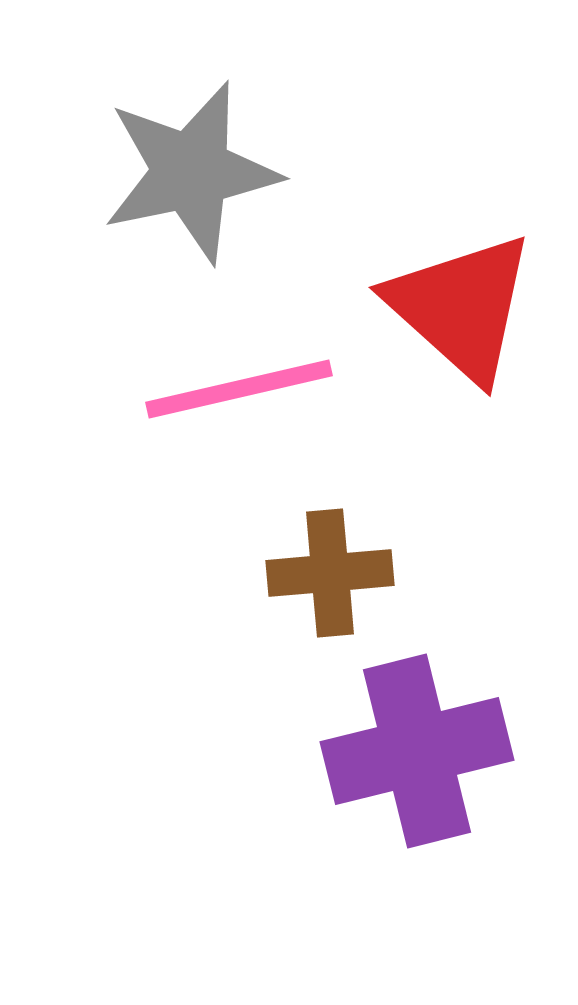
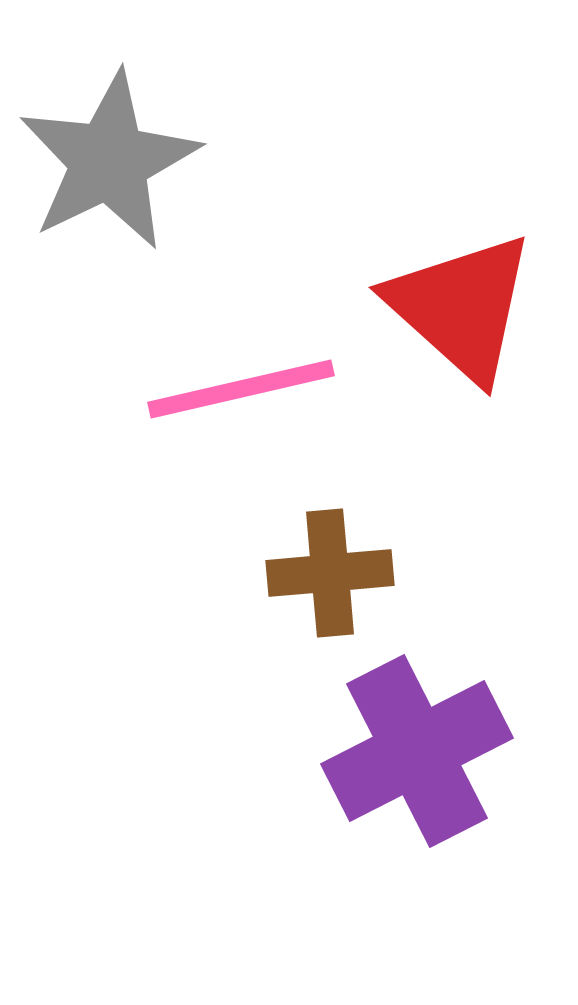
gray star: moved 82 px left, 11 px up; rotated 14 degrees counterclockwise
pink line: moved 2 px right
purple cross: rotated 13 degrees counterclockwise
